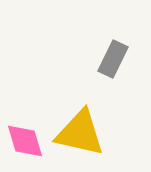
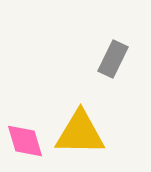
yellow triangle: rotated 12 degrees counterclockwise
